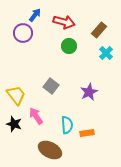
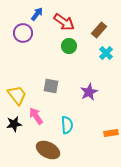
blue arrow: moved 2 px right, 1 px up
red arrow: rotated 20 degrees clockwise
gray square: rotated 28 degrees counterclockwise
yellow trapezoid: moved 1 px right
black star: rotated 28 degrees counterclockwise
orange rectangle: moved 24 px right
brown ellipse: moved 2 px left
